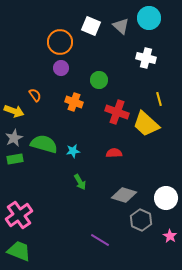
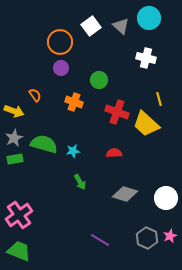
white square: rotated 30 degrees clockwise
gray diamond: moved 1 px right, 1 px up
gray hexagon: moved 6 px right, 18 px down
pink star: rotated 16 degrees clockwise
